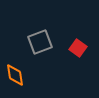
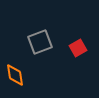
red square: rotated 24 degrees clockwise
